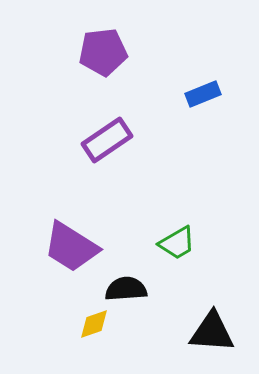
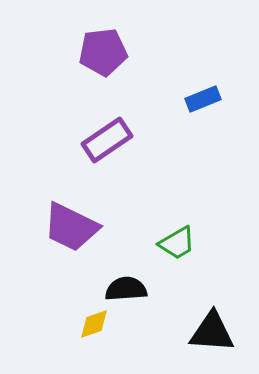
blue rectangle: moved 5 px down
purple trapezoid: moved 20 px up; rotated 6 degrees counterclockwise
